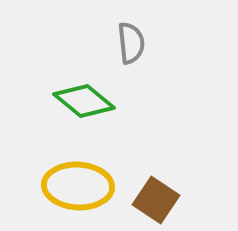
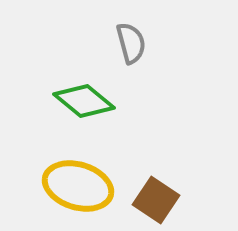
gray semicircle: rotated 9 degrees counterclockwise
yellow ellipse: rotated 14 degrees clockwise
